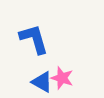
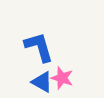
blue L-shape: moved 5 px right, 8 px down
